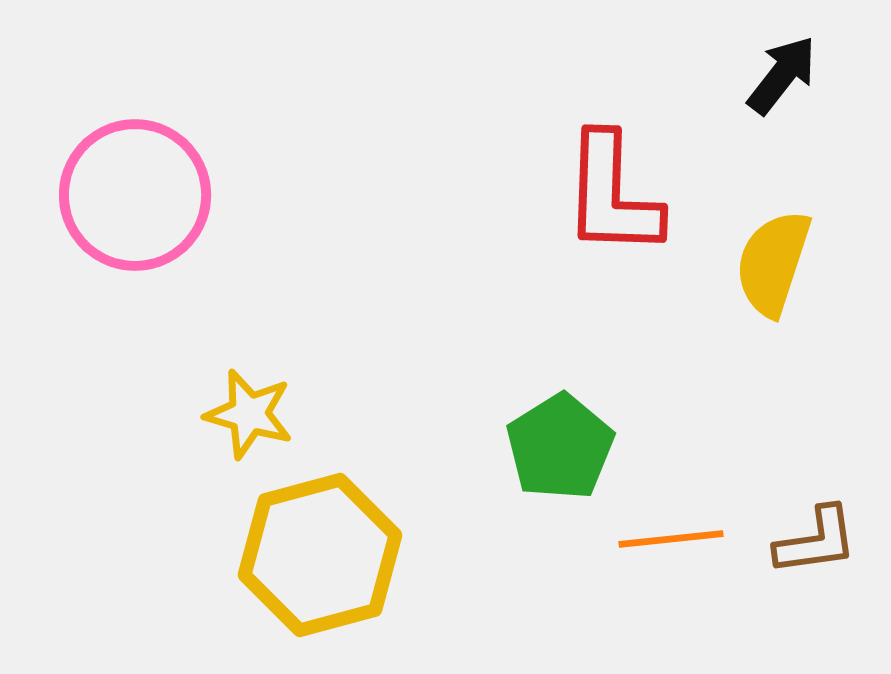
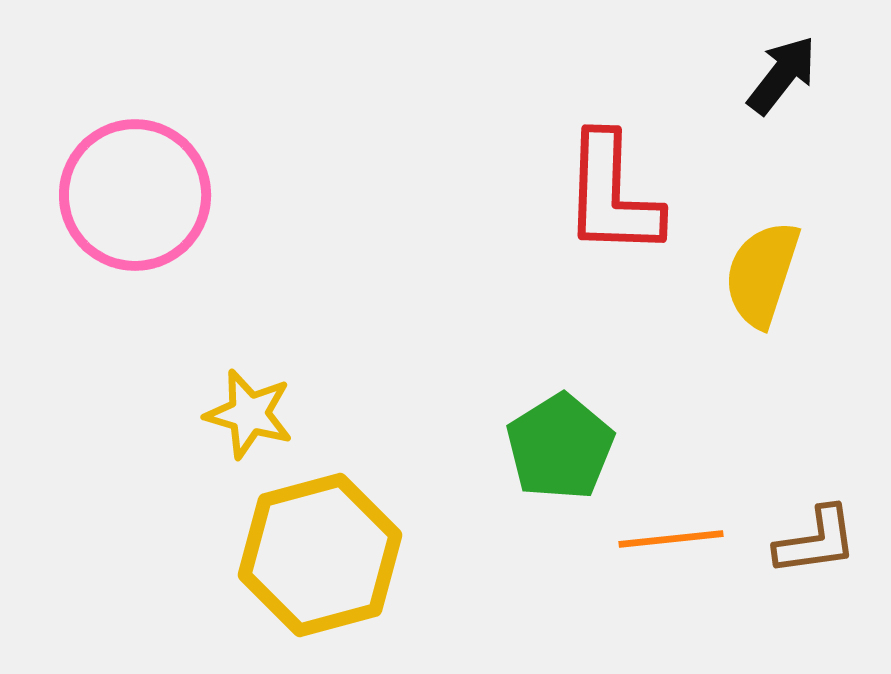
yellow semicircle: moved 11 px left, 11 px down
